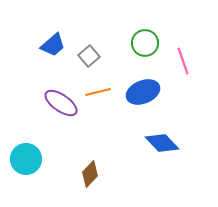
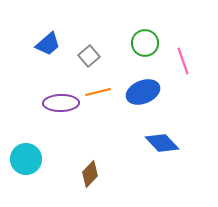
blue trapezoid: moved 5 px left, 1 px up
purple ellipse: rotated 36 degrees counterclockwise
